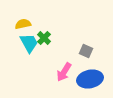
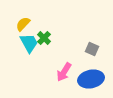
yellow semicircle: rotated 35 degrees counterclockwise
gray square: moved 6 px right, 2 px up
blue ellipse: moved 1 px right
